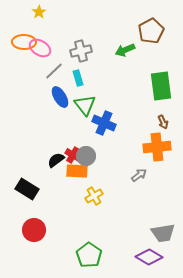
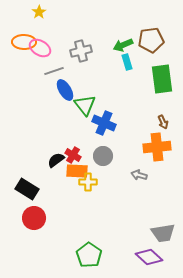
brown pentagon: moved 9 px down; rotated 20 degrees clockwise
green arrow: moved 2 px left, 5 px up
gray line: rotated 24 degrees clockwise
cyan rectangle: moved 49 px right, 16 px up
green rectangle: moved 1 px right, 7 px up
blue ellipse: moved 5 px right, 7 px up
gray circle: moved 17 px right
gray arrow: rotated 126 degrees counterclockwise
yellow cross: moved 6 px left, 14 px up; rotated 30 degrees clockwise
red circle: moved 12 px up
purple diamond: rotated 12 degrees clockwise
